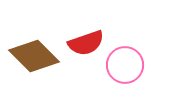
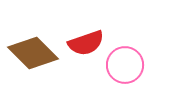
brown diamond: moved 1 px left, 3 px up
